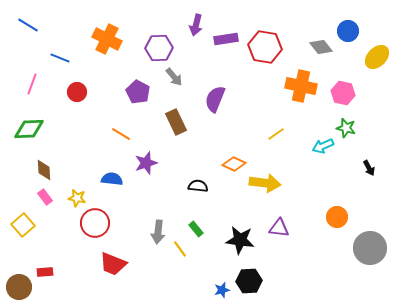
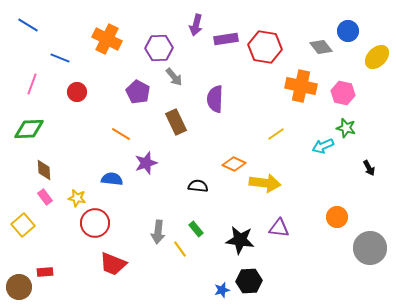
purple semicircle at (215, 99): rotated 20 degrees counterclockwise
